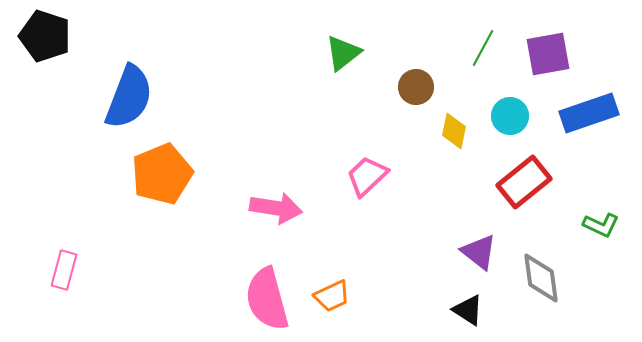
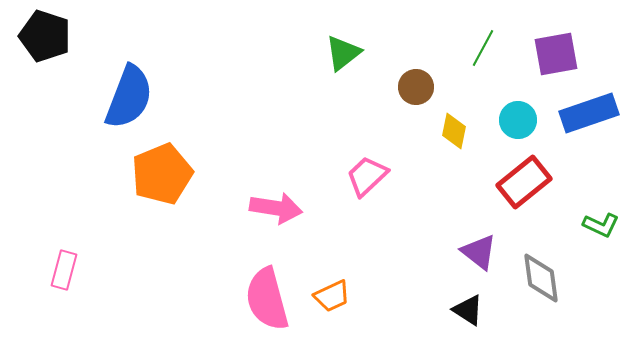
purple square: moved 8 px right
cyan circle: moved 8 px right, 4 px down
